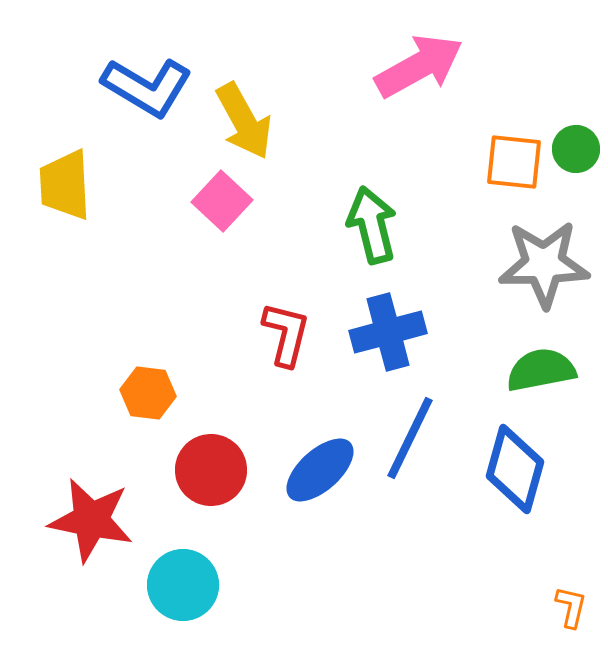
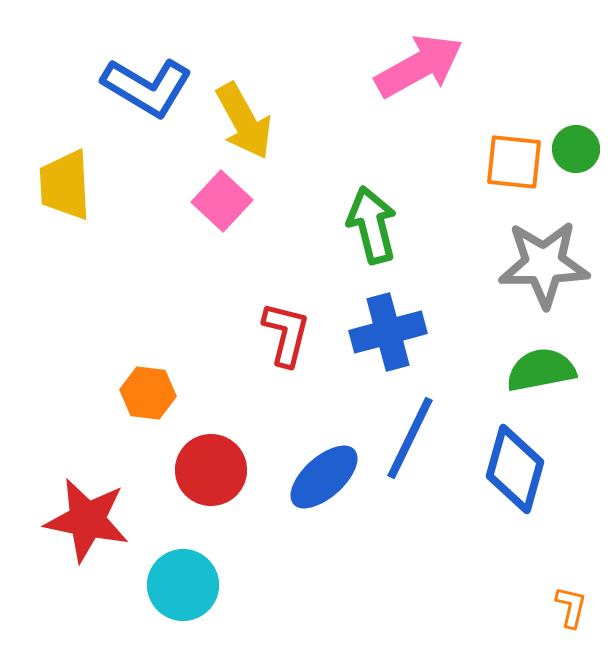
blue ellipse: moved 4 px right, 7 px down
red star: moved 4 px left
